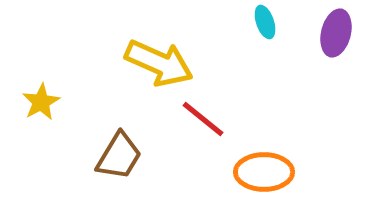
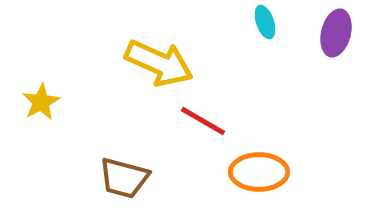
red line: moved 2 px down; rotated 9 degrees counterclockwise
brown trapezoid: moved 5 px right, 22 px down; rotated 74 degrees clockwise
orange ellipse: moved 5 px left
